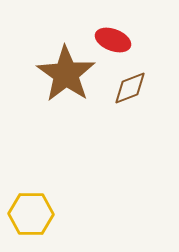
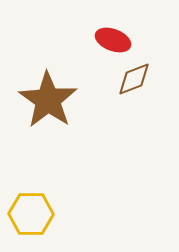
brown star: moved 18 px left, 26 px down
brown diamond: moved 4 px right, 9 px up
